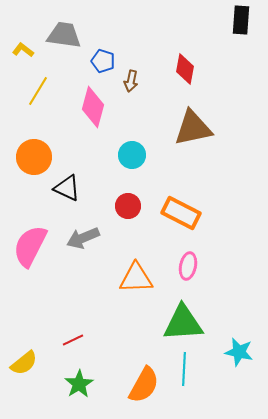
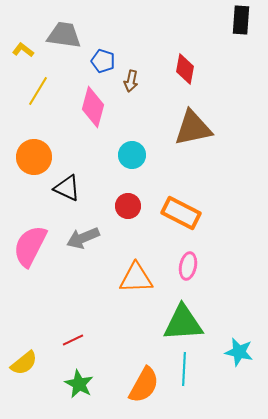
green star: rotated 12 degrees counterclockwise
